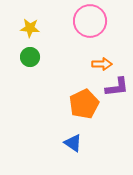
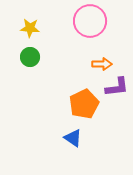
blue triangle: moved 5 px up
